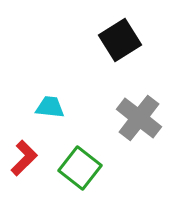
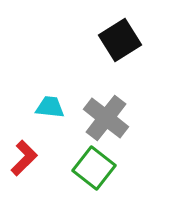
gray cross: moved 33 px left
green square: moved 14 px right
